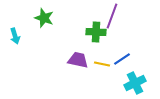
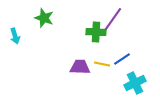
purple line: moved 1 px right, 3 px down; rotated 15 degrees clockwise
purple trapezoid: moved 2 px right, 7 px down; rotated 10 degrees counterclockwise
